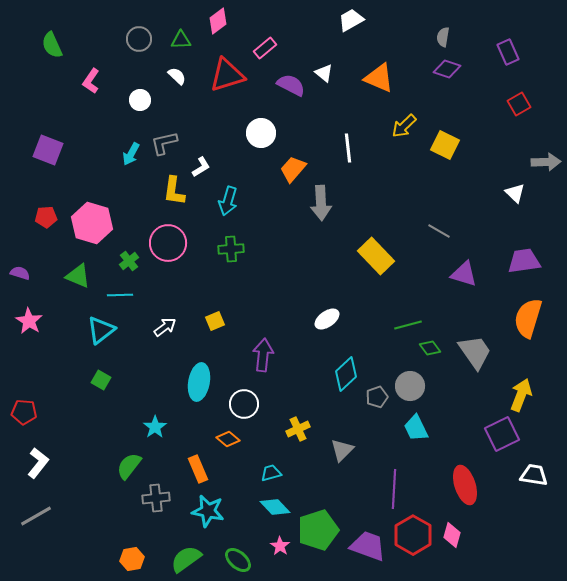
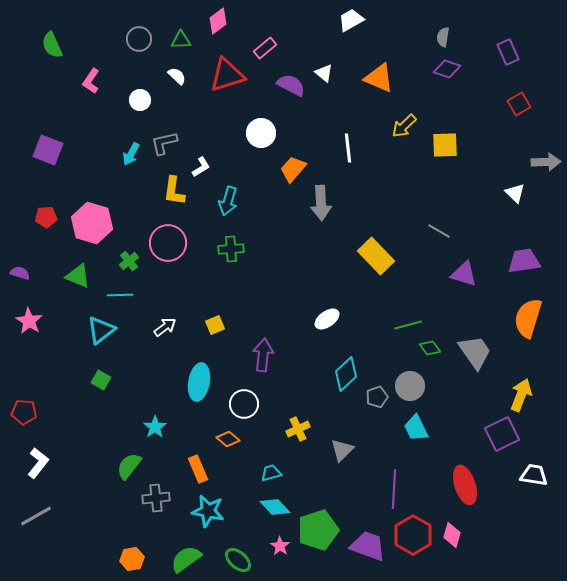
yellow square at (445, 145): rotated 28 degrees counterclockwise
yellow square at (215, 321): moved 4 px down
